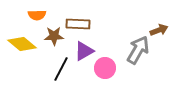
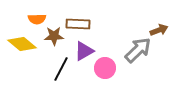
orange semicircle: moved 4 px down
gray arrow: rotated 16 degrees clockwise
